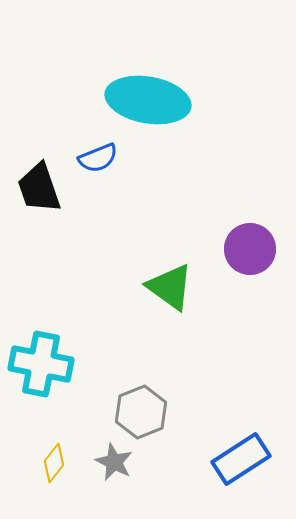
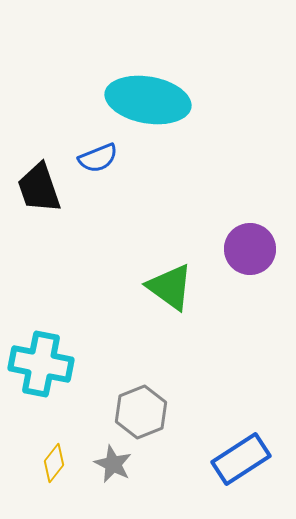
gray star: moved 1 px left, 2 px down
